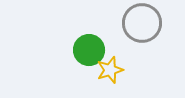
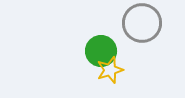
green circle: moved 12 px right, 1 px down
